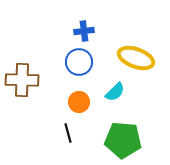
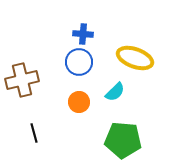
blue cross: moved 1 px left, 3 px down; rotated 12 degrees clockwise
yellow ellipse: moved 1 px left
brown cross: rotated 16 degrees counterclockwise
black line: moved 34 px left
